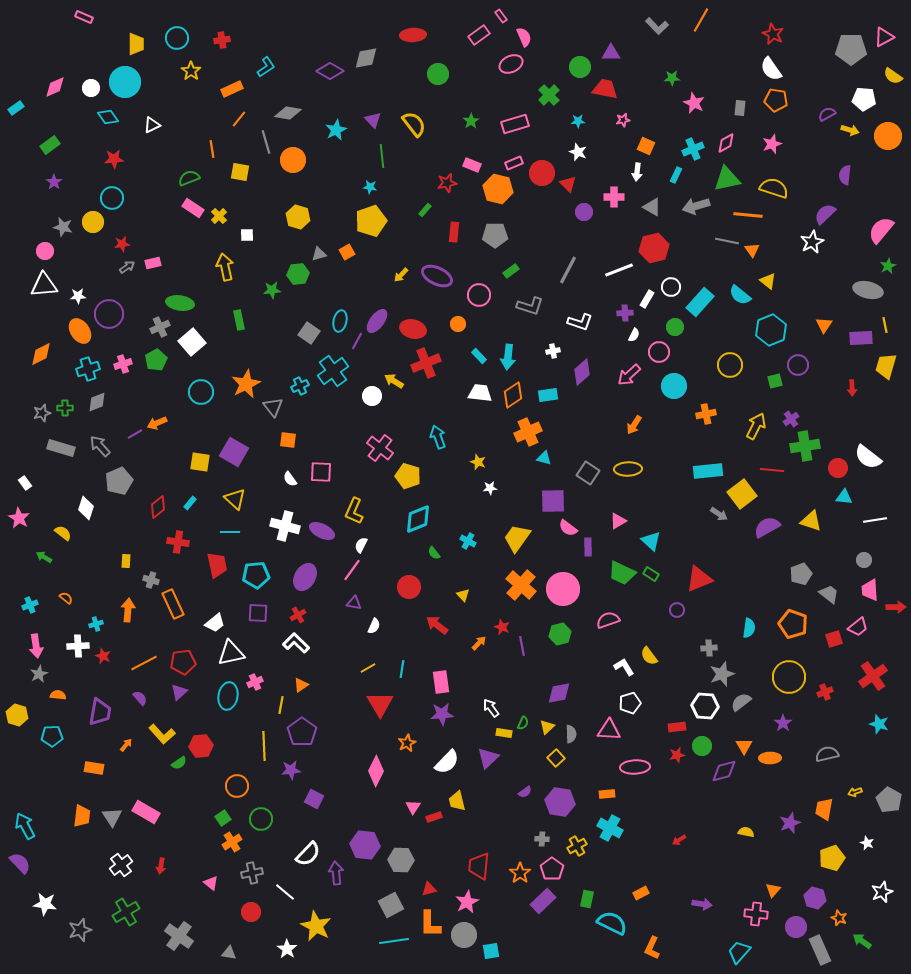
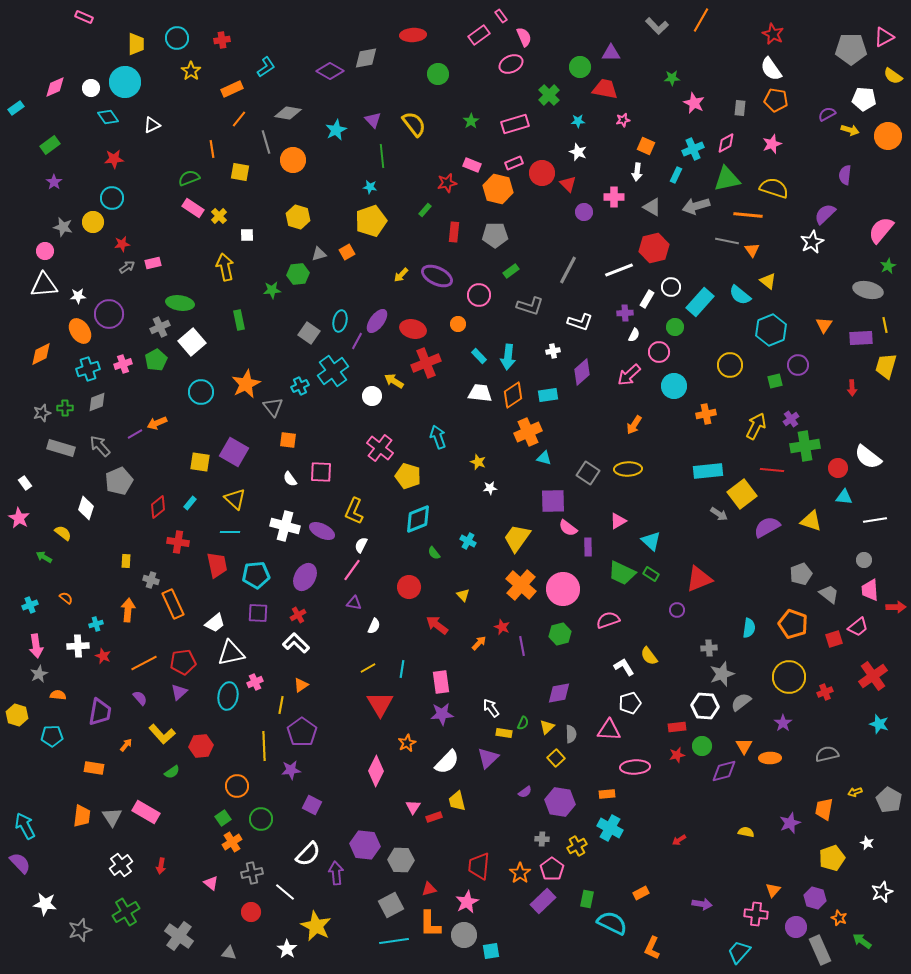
green semicircle at (179, 763): moved 7 px left, 9 px down
purple square at (314, 799): moved 2 px left, 6 px down
